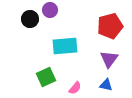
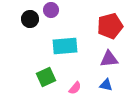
purple circle: moved 1 px right
purple triangle: rotated 48 degrees clockwise
